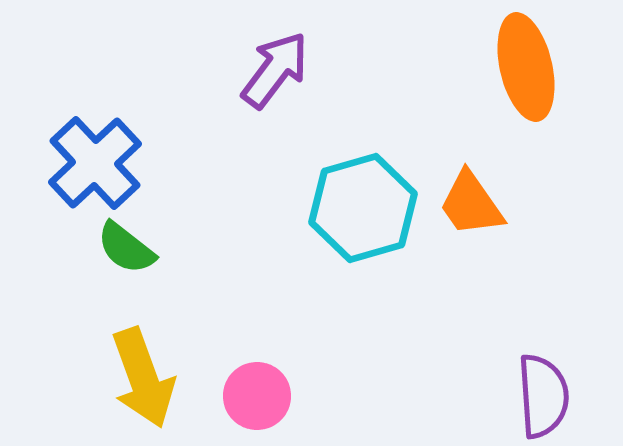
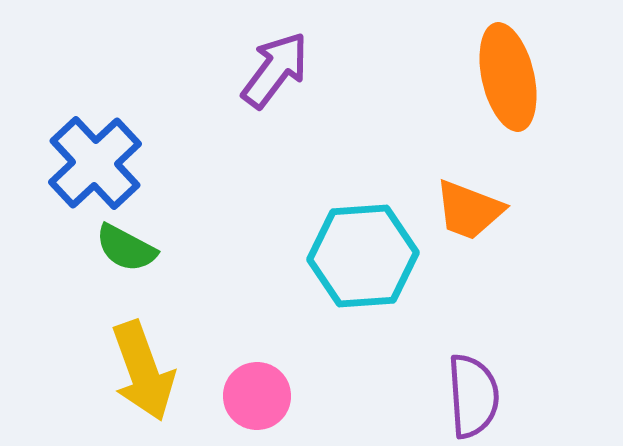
orange ellipse: moved 18 px left, 10 px down
orange trapezoid: moved 2 px left, 6 px down; rotated 34 degrees counterclockwise
cyan hexagon: moved 48 px down; rotated 12 degrees clockwise
green semicircle: rotated 10 degrees counterclockwise
yellow arrow: moved 7 px up
purple semicircle: moved 70 px left
